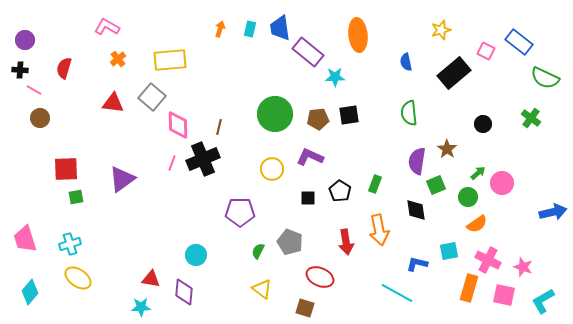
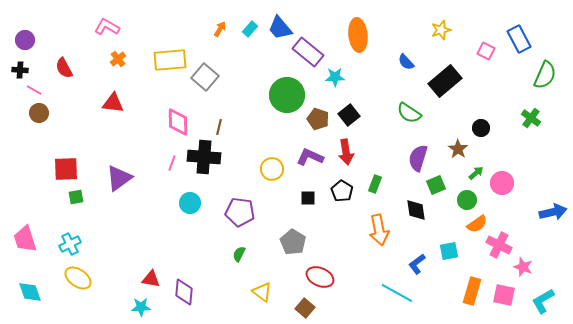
blue trapezoid at (280, 28): rotated 32 degrees counterclockwise
orange arrow at (220, 29): rotated 14 degrees clockwise
cyan rectangle at (250, 29): rotated 28 degrees clockwise
blue rectangle at (519, 42): moved 3 px up; rotated 24 degrees clockwise
blue semicircle at (406, 62): rotated 30 degrees counterclockwise
red semicircle at (64, 68): rotated 45 degrees counterclockwise
black rectangle at (454, 73): moved 9 px left, 8 px down
green semicircle at (545, 78): moved 3 px up; rotated 92 degrees counterclockwise
gray square at (152, 97): moved 53 px right, 20 px up
green semicircle at (409, 113): rotated 50 degrees counterclockwise
green circle at (275, 114): moved 12 px right, 19 px up
black square at (349, 115): rotated 30 degrees counterclockwise
brown circle at (40, 118): moved 1 px left, 5 px up
brown pentagon at (318, 119): rotated 25 degrees clockwise
black circle at (483, 124): moved 2 px left, 4 px down
pink diamond at (178, 125): moved 3 px up
brown star at (447, 149): moved 11 px right
black cross at (203, 159): moved 1 px right, 2 px up; rotated 28 degrees clockwise
purple semicircle at (417, 161): moved 1 px right, 3 px up; rotated 8 degrees clockwise
green arrow at (478, 173): moved 2 px left
purple triangle at (122, 179): moved 3 px left, 1 px up
black pentagon at (340, 191): moved 2 px right
green circle at (468, 197): moved 1 px left, 3 px down
purple pentagon at (240, 212): rotated 8 degrees clockwise
gray pentagon at (290, 242): moved 3 px right; rotated 10 degrees clockwise
red arrow at (346, 242): moved 90 px up
cyan cross at (70, 244): rotated 10 degrees counterclockwise
green semicircle at (258, 251): moved 19 px left, 3 px down
cyan circle at (196, 255): moved 6 px left, 52 px up
pink cross at (488, 260): moved 11 px right, 15 px up
blue L-shape at (417, 264): rotated 50 degrees counterclockwise
orange rectangle at (469, 288): moved 3 px right, 3 px down
yellow triangle at (262, 289): moved 3 px down
cyan diamond at (30, 292): rotated 60 degrees counterclockwise
brown square at (305, 308): rotated 24 degrees clockwise
